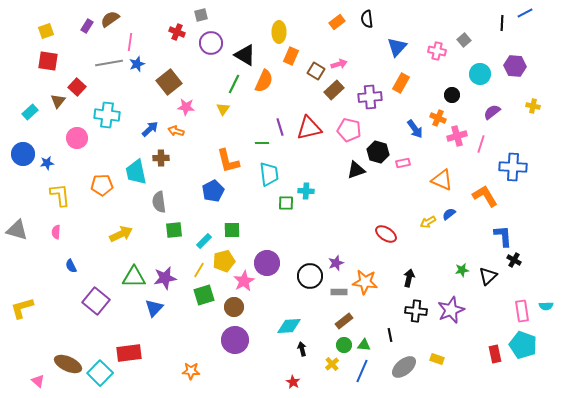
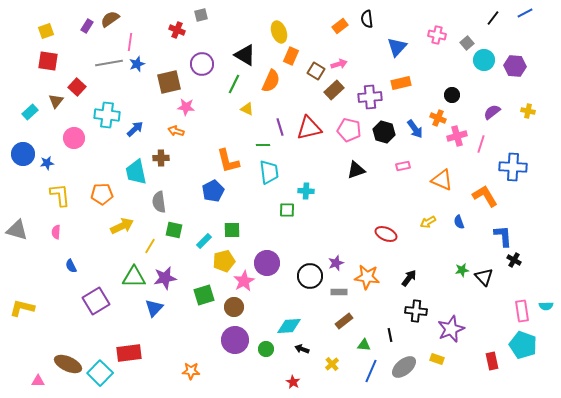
orange rectangle at (337, 22): moved 3 px right, 4 px down
black line at (502, 23): moved 9 px left, 5 px up; rotated 35 degrees clockwise
red cross at (177, 32): moved 2 px up
yellow ellipse at (279, 32): rotated 20 degrees counterclockwise
gray square at (464, 40): moved 3 px right, 3 px down
purple circle at (211, 43): moved 9 px left, 21 px down
pink cross at (437, 51): moved 16 px up
cyan circle at (480, 74): moved 4 px right, 14 px up
orange semicircle at (264, 81): moved 7 px right
brown square at (169, 82): rotated 25 degrees clockwise
orange rectangle at (401, 83): rotated 48 degrees clockwise
brown triangle at (58, 101): moved 2 px left
yellow cross at (533, 106): moved 5 px left, 5 px down
yellow triangle at (223, 109): moved 24 px right; rotated 40 degrees counterclockwise
blue arrow at (150, 129): moved 15 px left
pink circle at (77, 138): moved 3 px left
green line at (262, 143): moved 1 px right, 2 px down
black hexagon at (378, 152): moved 6 px right, 20 px up
pink rectangle at (403, 163): moved 3 px down
cyan trapezoid at (269, 174): moved 2 px up
orange pentagon at (102, 185): moved 9 px down
green square at (286, 203): moved 1 px right, 7 px down
blue semicircle at (449, 214): moved 10 px right, 8 px down; rotated 72 degrees counterclockwise
green square at (174, 230): rotated 18 degrees clockwise
yellow arrow at (121, 234): moved 1 px right, 8 px up
red ellipse at (386, 234): rotated 10 degrees counterclockwise
yellow line at (199, 270): moved 49 px left, 24 px up
black triangle at (488, 276): moved 4 px left, 1 px down; rotated 30 degrees counterclockwise
black arrow at (409, 278): rotated 24 degrees clockwise
orange star at (365, 282): moved 2 px right, 5 px up
purple square at (96, 301): rotated 20 degrees clockwise
yellow L-shape at (22, 308): rotated 30 degrees clockwise
purple star at (451, 310): moved 19 px down
green circle at (344, 345): moved 78 px left, 4 px down
black arrow at (302, 349): rotated 56 degrees counterclockwise
red rectangle at (495, 354): moved 3 px left, 7 px down
blue line at (362, 371): moved 9 px right
pink triangle at (38, 381): rotated 40 degrees counterclockwise
